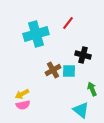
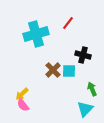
brown cross: rotated 14 degrees counterclockwise
yellow arrow: rotated 16 degrees counterclockwise
pink semicircle: rotated 64 degrees clockwise
cyan triangle: moved 4 px right, 1 px up; rotated 36 degrees clockwise
